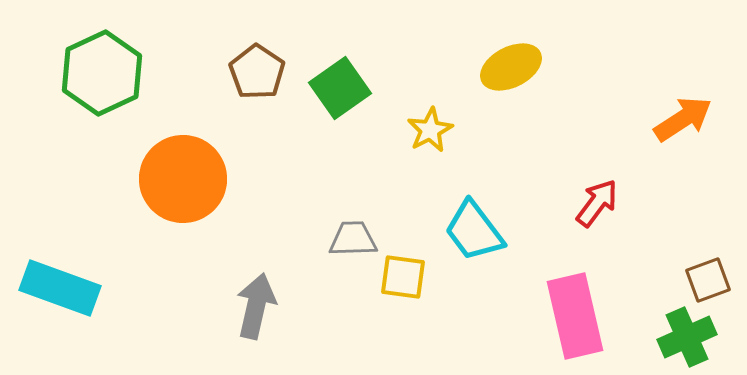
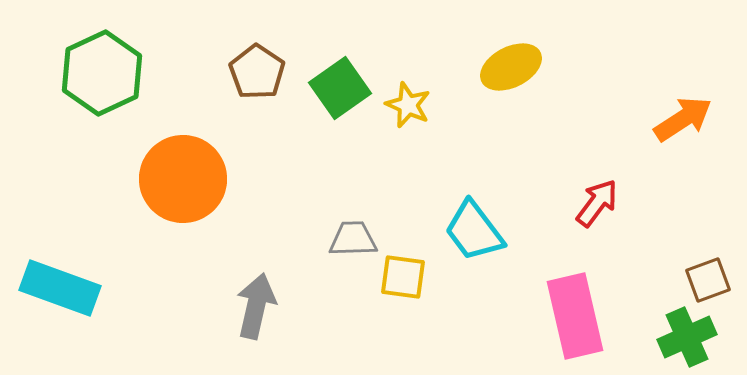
yellow star: moved 22 px left, 25 px up; rotated 21 degrees counterclockwise
